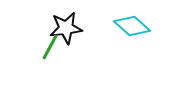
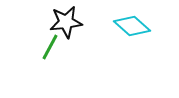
black star: moved 6 px up
